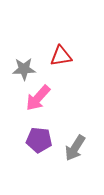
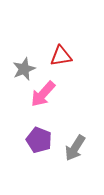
gray star: rotated 20 degrees counterclockwise
pink arrow: moved 5 px right, 4 px up
purple pentagon: rotated 15 degrees clockwise
